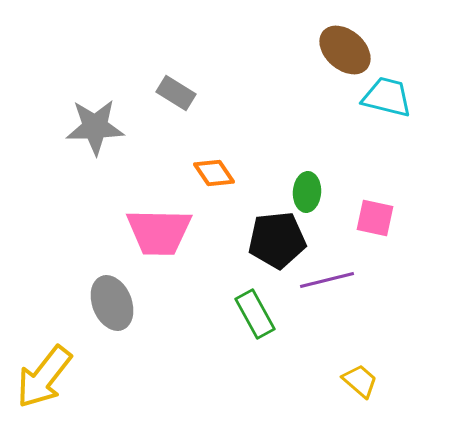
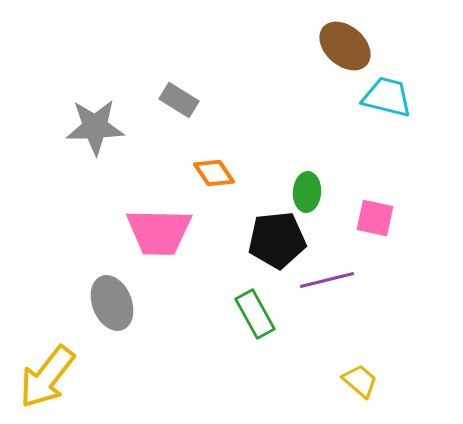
brown ellipse: moved 4 px up
gray rectangle: moved 3 px right, 7 px down
yellow arrow: moved 3 px right
